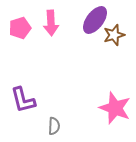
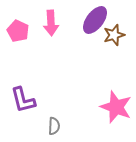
pink pentagon: moved 2 px left, 3 px down; rotated 30 degrees counterclockwise
pink star: moved 1 px right, 1 px up
